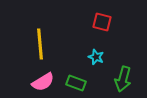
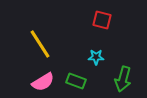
red square: moved 2 px up
yellow line: rotated 28 degrees counterclockwise
cyan star: rotated 21 degrees counterclockwise
green rectangle: moved 2 px up
